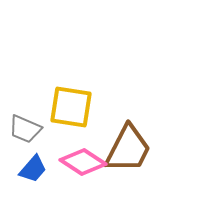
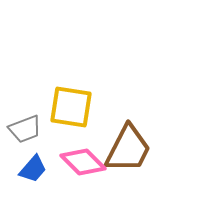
gray trapezoid: rotated 44 degrees counterclockwise
pink diamond: rotated 12 degrees clockwise
